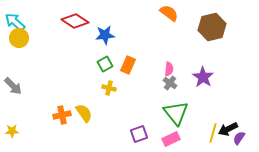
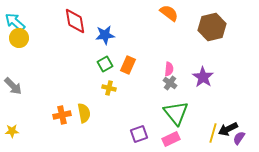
red diamond: rotated 48 degrees clockwise
yellow semicircle: rotated 24 degrees clockwise
